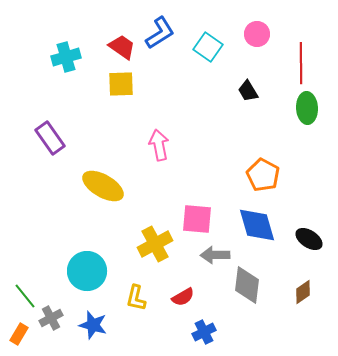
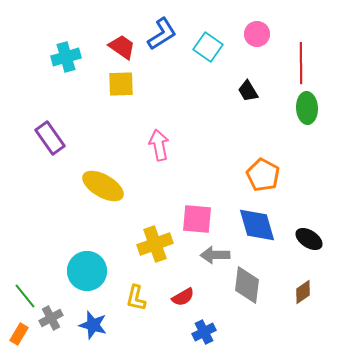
blue L-shape: moved 2 px right, 1 px down
yellow cross: rotated 8 degrees clockwise
